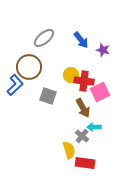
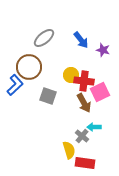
brown arrow: moved 1 px right, 5 px up
